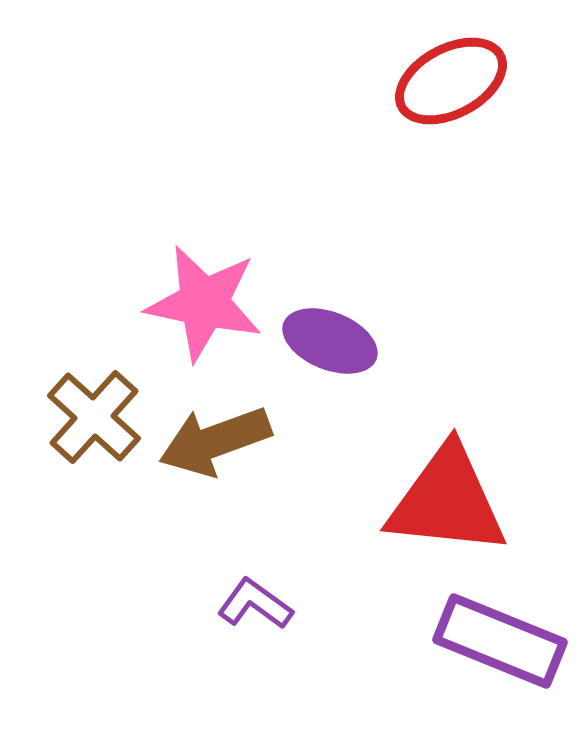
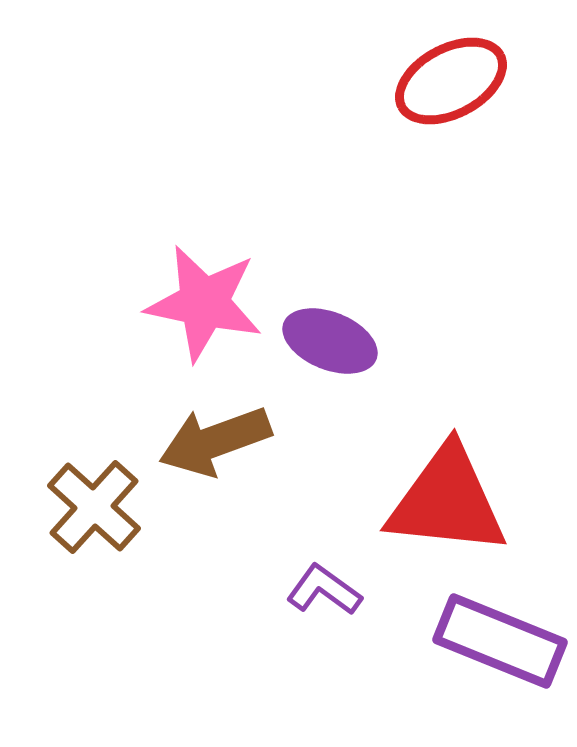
brown cross: moved 90 px down
purple L-shape: moved 69 px right, 14 px up
